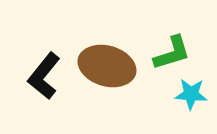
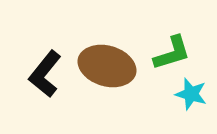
black L-shape: moved 1 px right, 2 px up
cyan star: rotated 12 degrees clockwise
